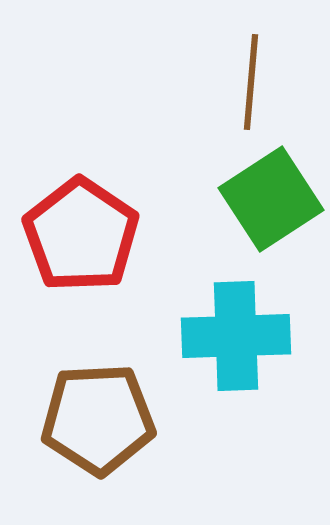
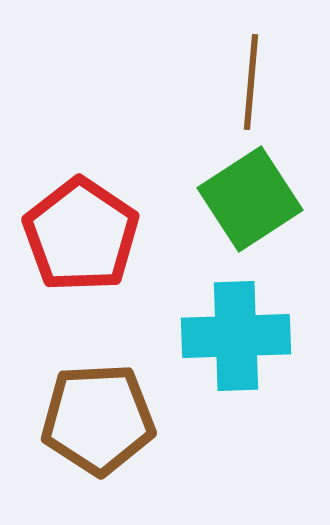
green square: moved 21 px left
